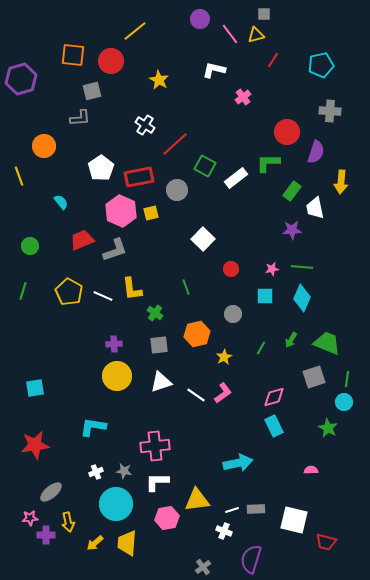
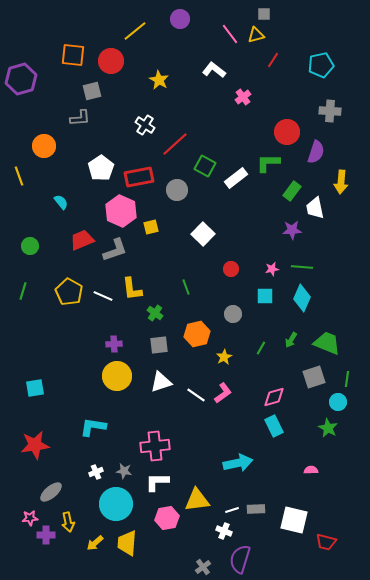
purple circle at (200, 19): moved 20 px left
white L-shape at (214, 70): rotated 25 degrees clockwise
yellow square at (151, 213): moved 14 px down
white square at (203, 239): moved 5 px up
cyan circle at (344, 402): moved 6 px left
purple semicircle at (251, 559): moved 11 px left
